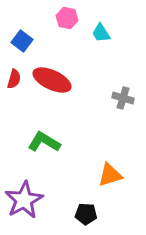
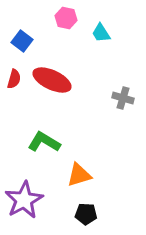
pink hexagon: moved 1 px left
orange triangle: moved 31 px left
